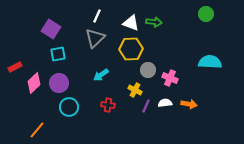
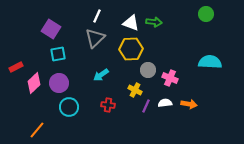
red rectangle: moved 1 px right
